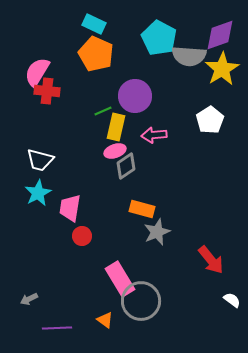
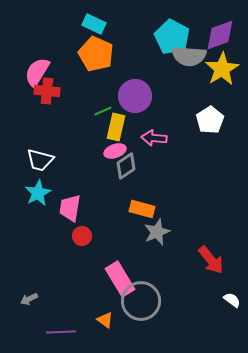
cyan pentagon: moved 13 px right, 1 px up
pink arrow: moved 3 px down; rotated 10 degrees clockwise
purple line: moved 4 px right, 4 px down
